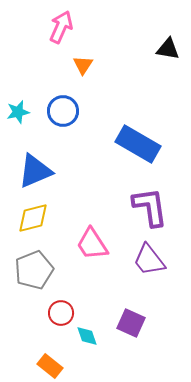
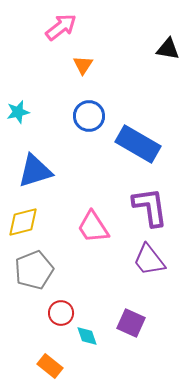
pink arrow: rotated 28 degrees clockwise
blue circle: moved 26 px right, 5 px down
blue triangle: rotated 6 degrees clockwise
yellow diamond: moved 10 px left, 4 px down
pink trapezoid: moved 1 px right, 17 px up
